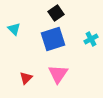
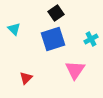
pink triangle: moved 17 px right, 4 px up
